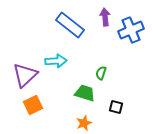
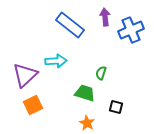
orange star: moved 3 px right; rotated 21 degrees counterclockwise
